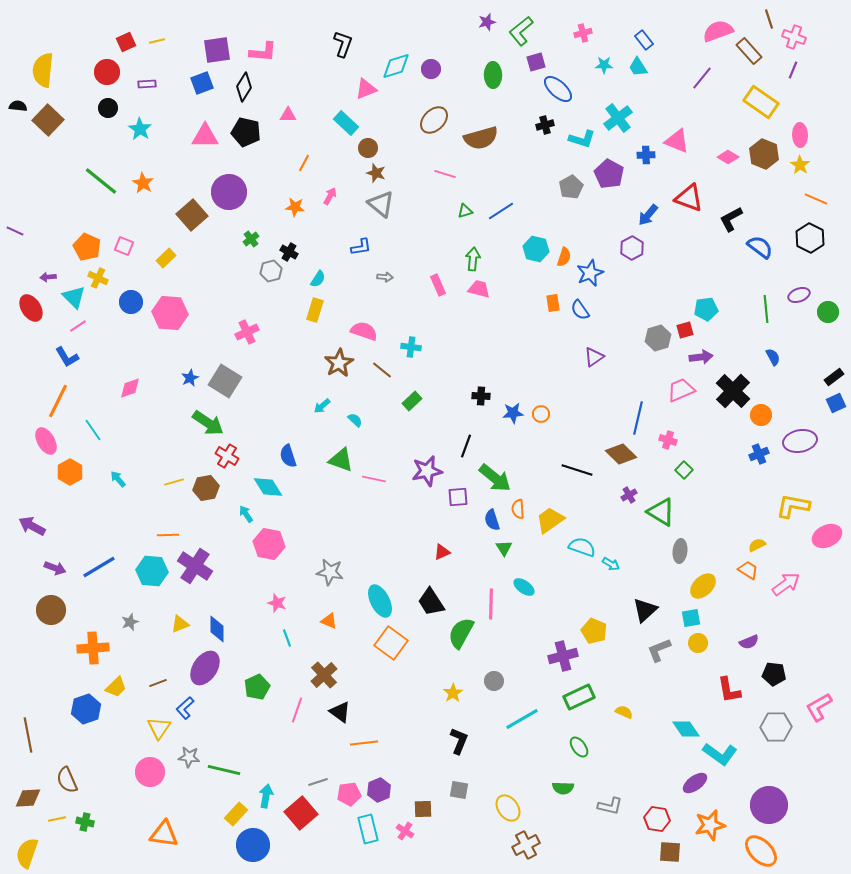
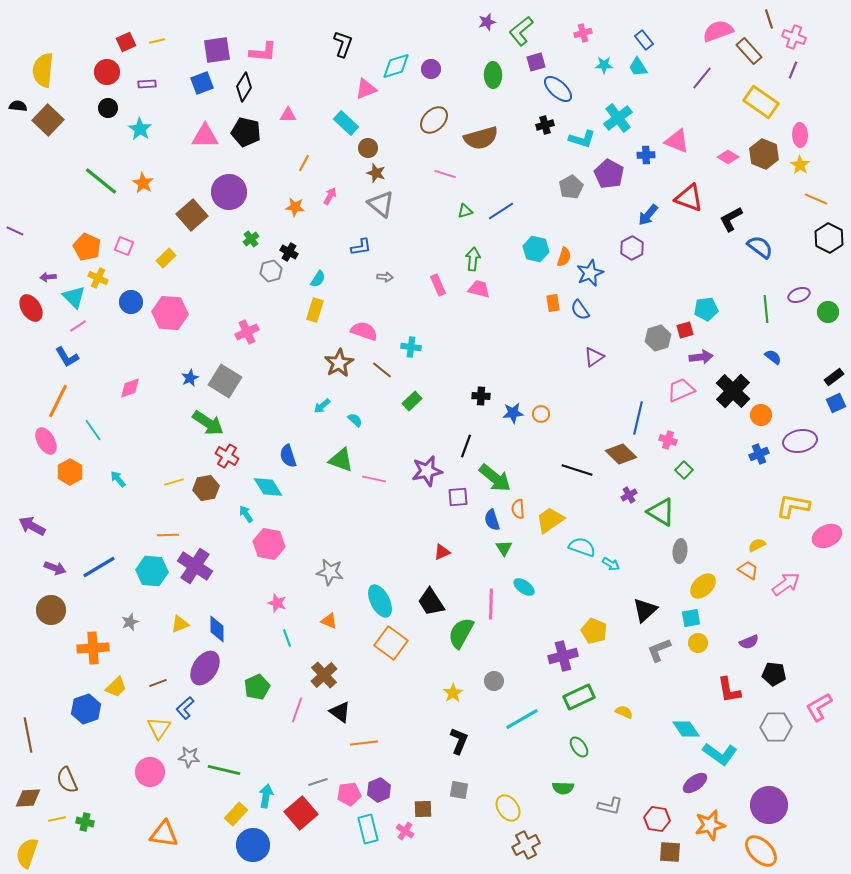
black hexagon at (810, 238): moved 19 px right
blue semicircle at (773, 357): rotated 24 degrees counterclockwise
